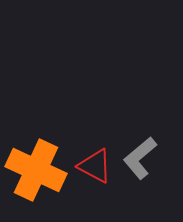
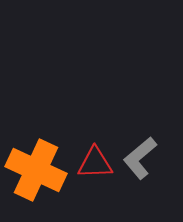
red triangle: moved 3 px up; rotated 30 degrees counterclockwise
